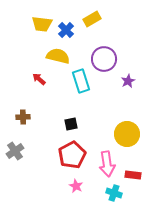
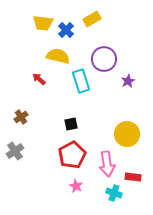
yellow trapezoid: moved 1 px right, 1 px up
brown cross: moved 2 px left; rotated 32 degrees counterclockwise
red rectangle: moved 2 px down
